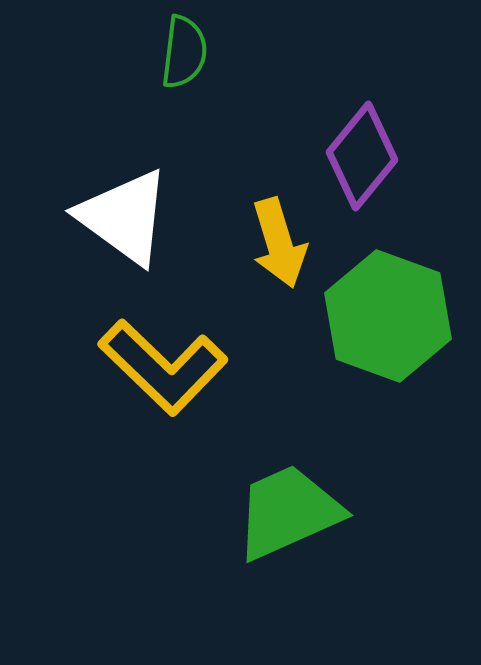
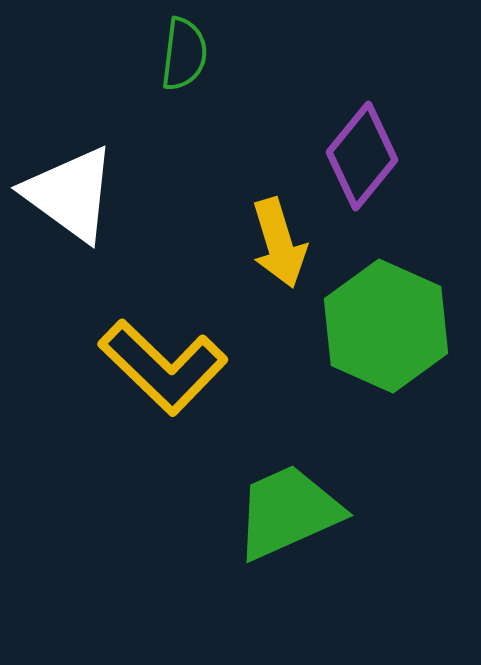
green semicircle: moved 2 px down
white triangle: moved 54 px left, 23 px up
green hexagon: moved 2 px left, 10 px down; rotated 4 degrees clockwise
